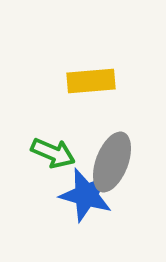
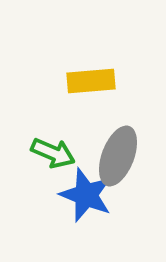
gray ellipse: moved 6 px right, 6 px up
blue star: rotated 6 degrees clockwise
